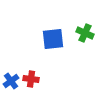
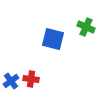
green cross: moved 1 px right, 6 px up
blue square: rotated 20 degrees clockwise
